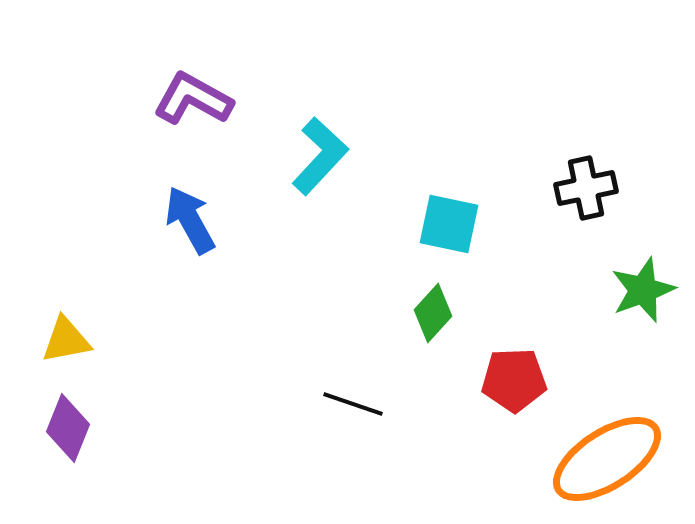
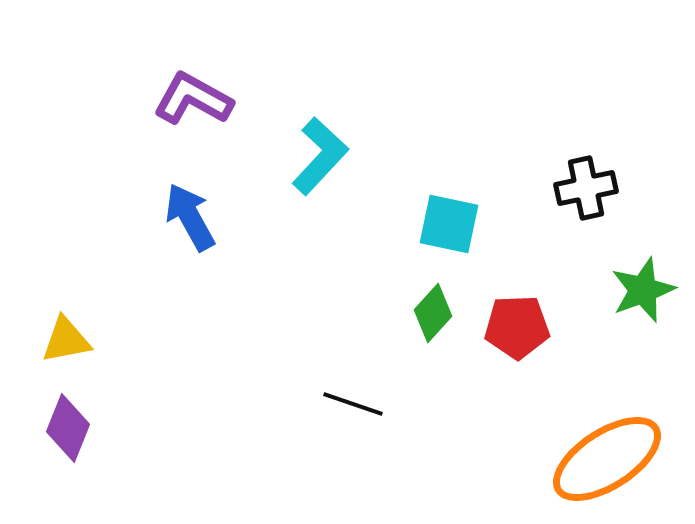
blue arrow: moved 3 px up
red pentagon: moved 3 px right, 53 px up
